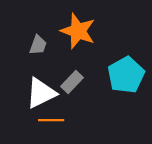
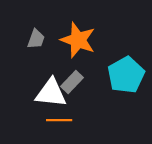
orange star: moved 9 px down
gray trapezoid: moved 2 px left, 6 px up
white triangle: moved 10 px right; rotated 32 degrees clockwise
orange line: moved 8 px right
